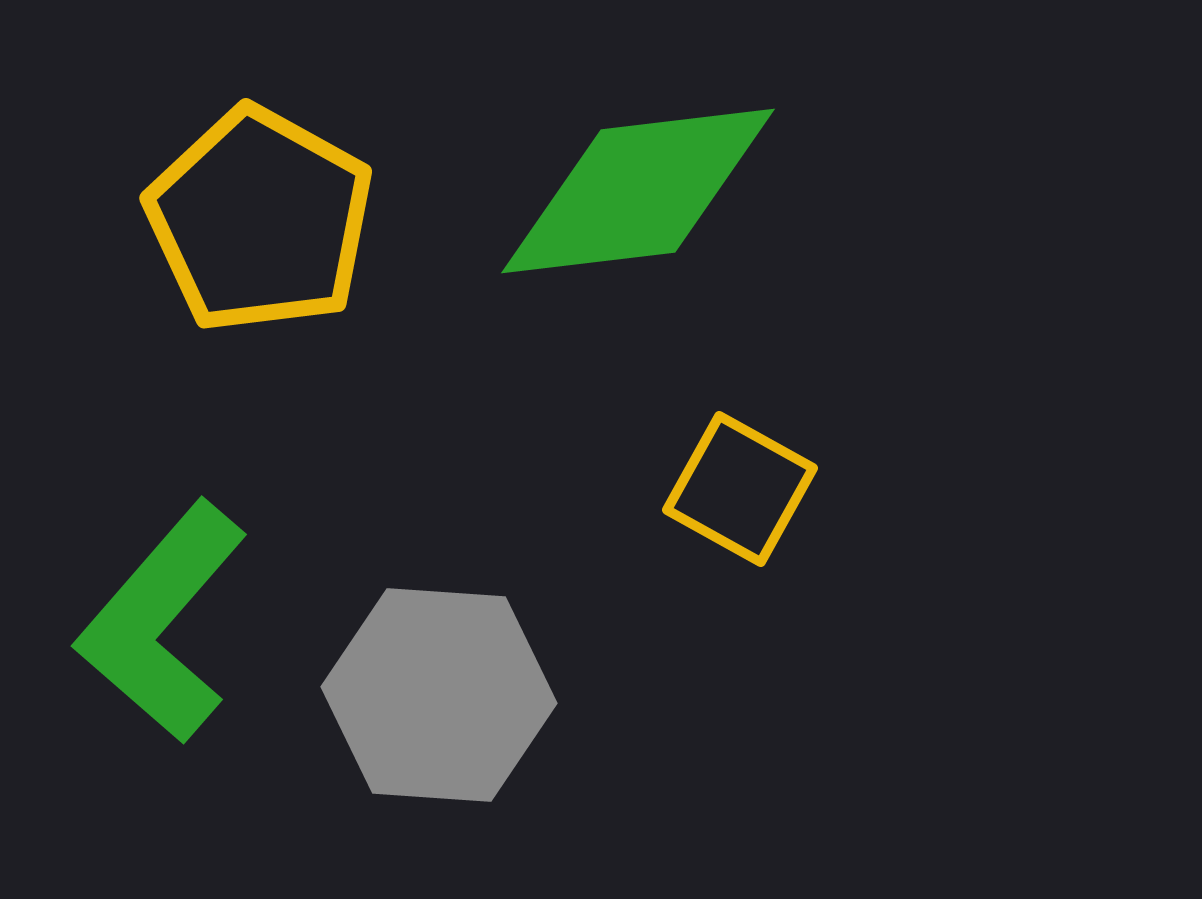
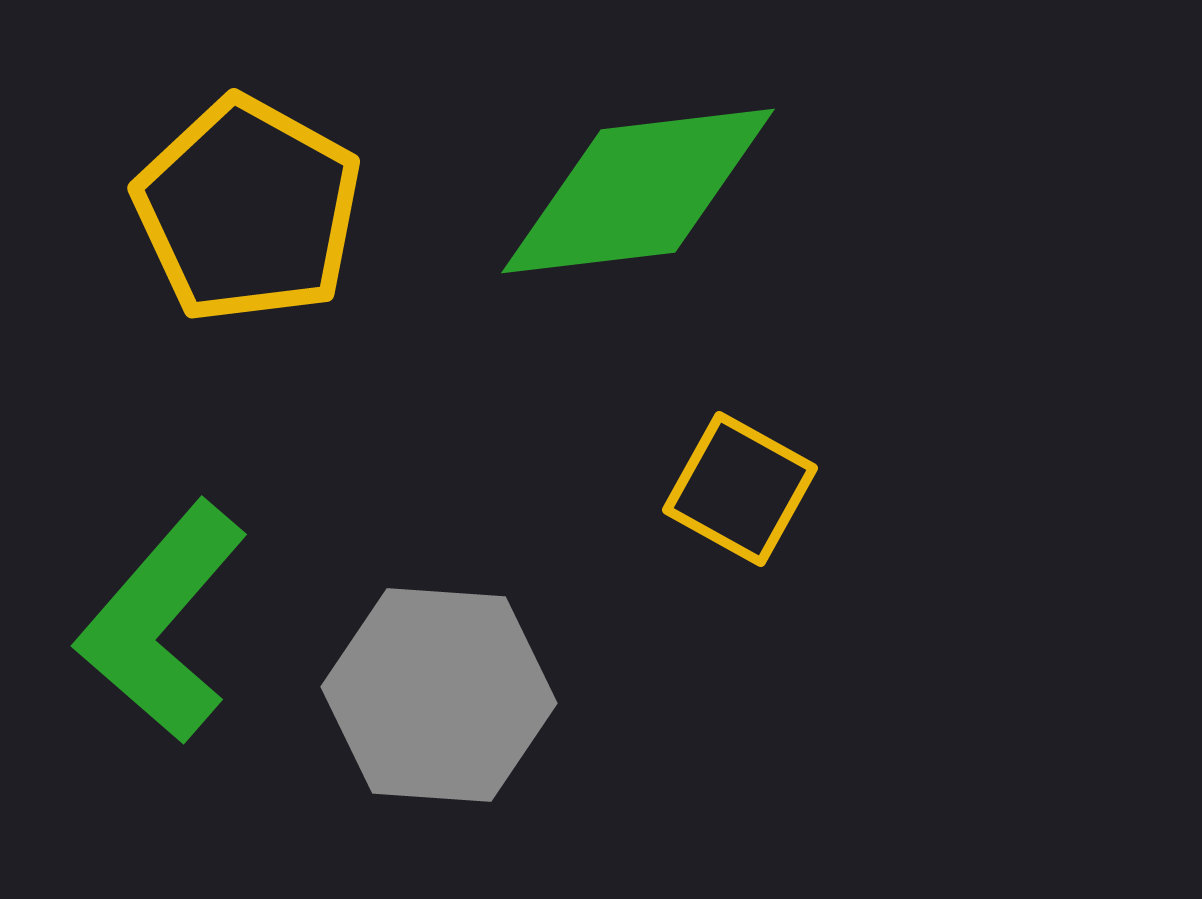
yellow pentagon: moved 12 px left, 10 px up
